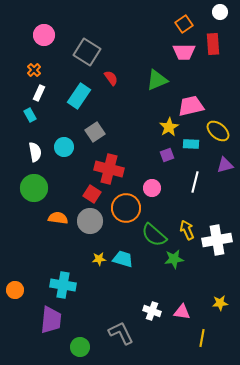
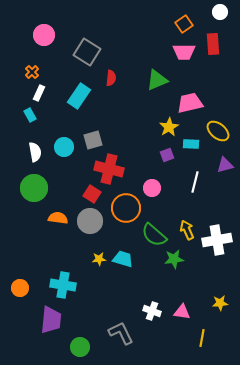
orange cross at (34, 70): moved 2 px left, 2 px down
red semicircle at (111, 78): rotated 42 degrees clockwise
pink trapezoid at (191, 106): moved 1 px left, 3 px up
gray square at (95, 132): moved 2 px left, 8 px down; rotated 18 degrees clockwise
orange circle at (15, 290): moved 5 px right, 2 px up
